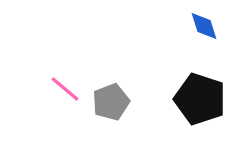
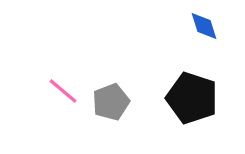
pink line: moved 2 px left, 2 px down
black pentagon: moved 8 px left, 1 px up
